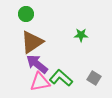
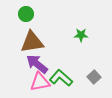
brown triangle: rotated 25 degrees clockwise
gray square: moved 1 px up; rotated 16 degrees clockwise
